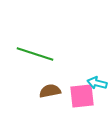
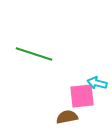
green line: moved 1 px left
brown semicircle: moved 17 px right, 26 px down
